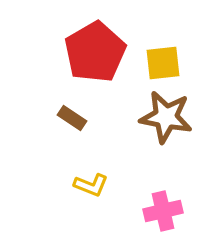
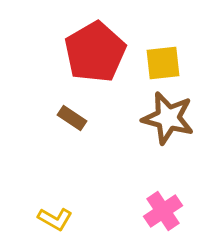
brown star: moved 2 px right, 1 px down; rotated 4 degrees clockwise
yellow L-shape: moved 36 px left, 34 px down; rotated 8 degrees clockwise
pink cross: rotated 21 degrees counterclockwise
